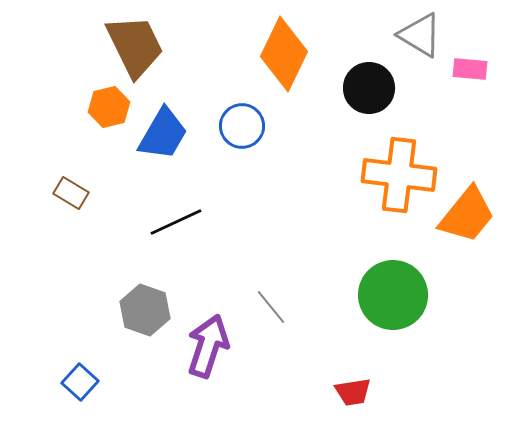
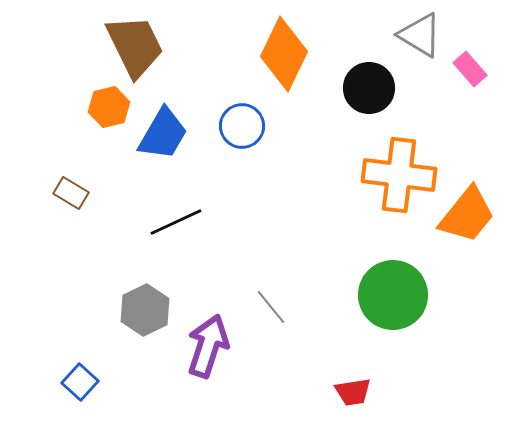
pink rectangle: rotated 44 degrees clockwise
gray hexagon: rotated 15 degrees clockwise
